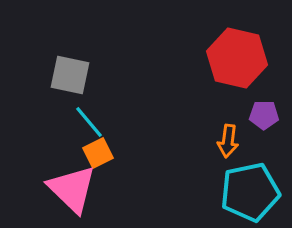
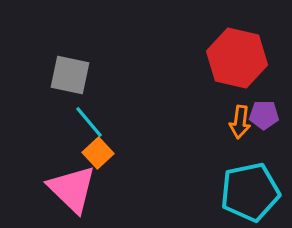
orange arrow: moved 12 px right, 19 px up
orange square: rotated 16 degrees counterclockwise
